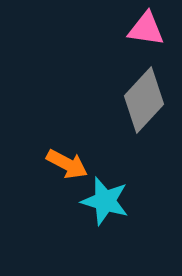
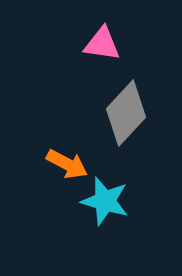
pink triangle: moved 44 px left, 15 px down
gray diamond: moved 18 px left, 13 px down
